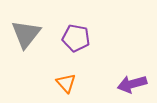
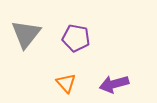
purple arrow: moved 18 px left
